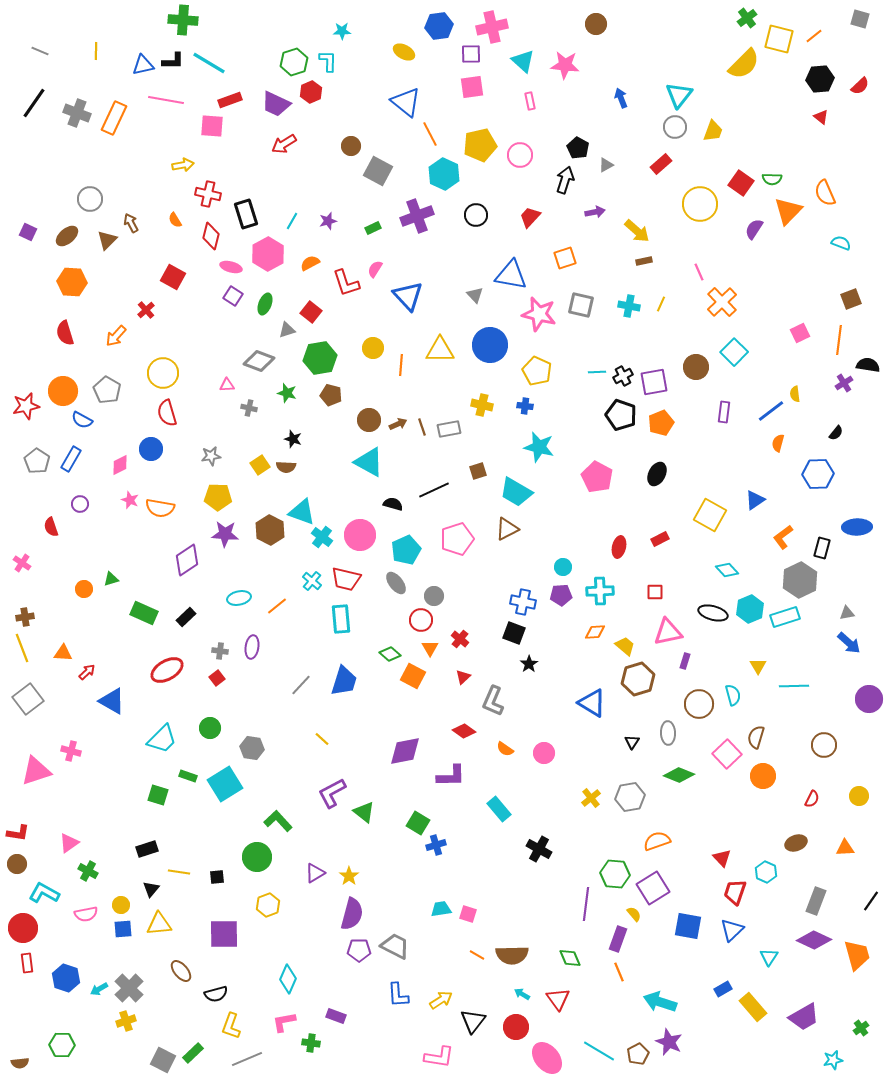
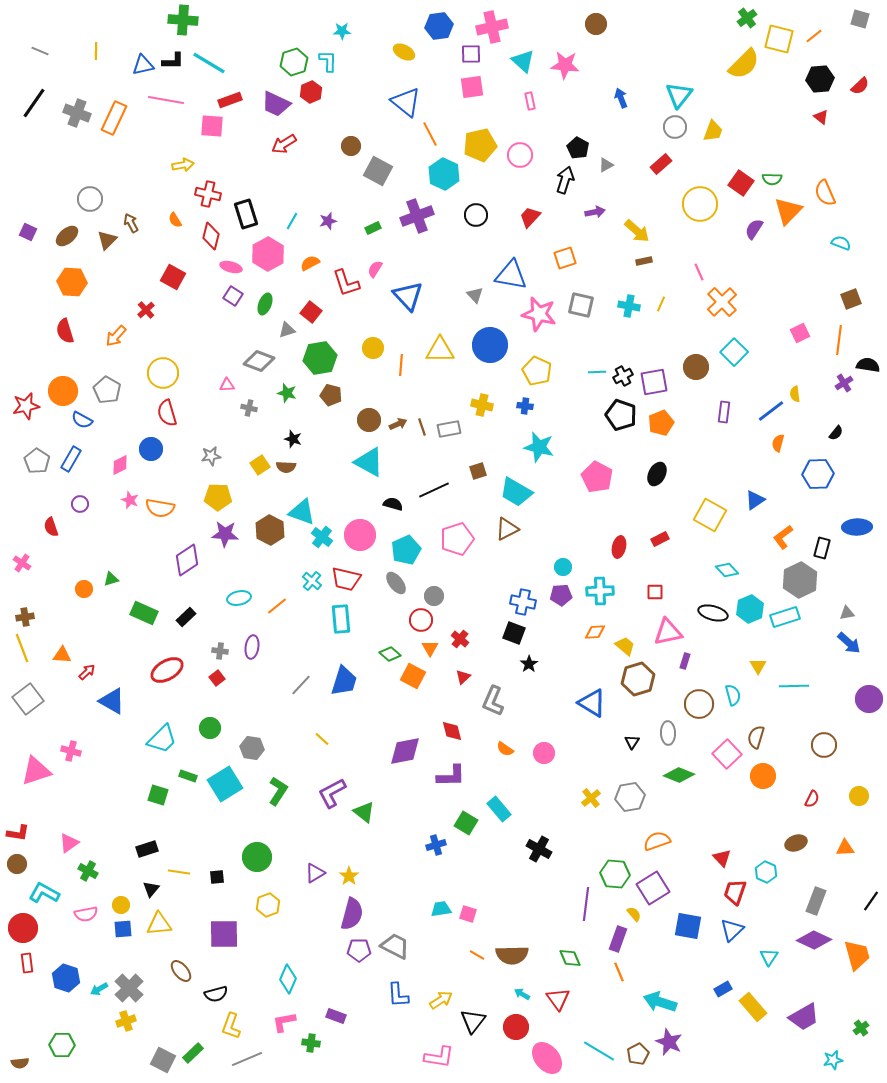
red semicircle at (65, 333): moved 2 px up
orange triangle at (63, 653): moved 1 px left, 2 px down
red diamond at (464, 731): moved 12 px left; rotated 40 degrees clockwise
green L-shape at (278, 821): moved 30 px up; rotated 76 degrees clockwise
green square at (418, 823): moved 48 px right
